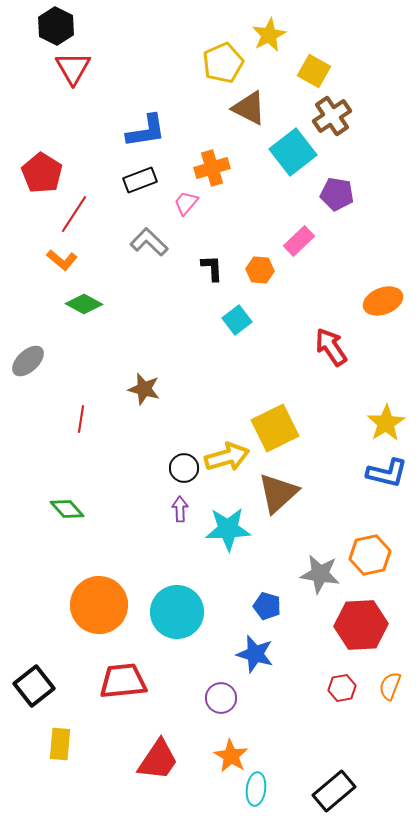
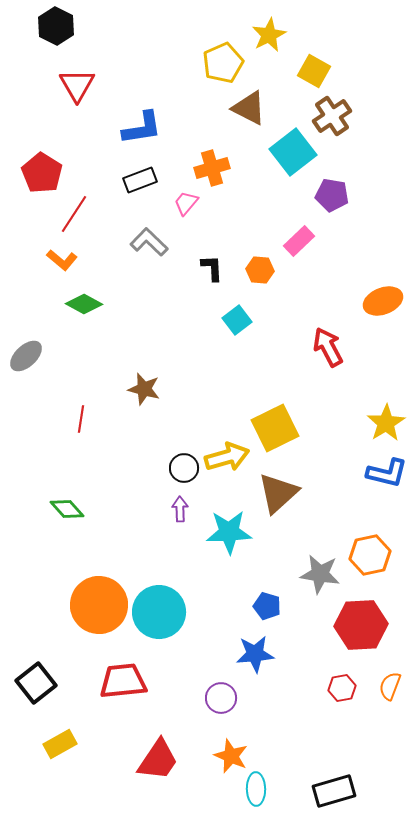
red triangle at (73, 68): moved 4 px right, 17 px down
blue L-shape at (146, 131): moved 4 px left, 3 px up
purple pentagon at (337, 194): moved 5 px left, 1 px down
red arrow at (331, 347): moved 3 px left; rotated 6 degrees clockwise
gray ellipse at (28, 361): moved 2 px left, 5 px up
cyan star at (228, 529): moved 1 px right, 3 px down
cyan circle at (177, 612): moved 18 px left
blue star at (255, 654): rotated 21 degrees counterclockwise
black square at (34, 686): moved 2 px right, 3 px up
yellow rectangle at (60, 744): rotated 56 degrees clockwise
orange star at (231, 756): rotated 8 degrees counterclockwise
cyan ellipse at (256, 789): rotated 8 degrees counterclockwise
black rectangle at (334, 791): rotated 24 degrees clockwise
